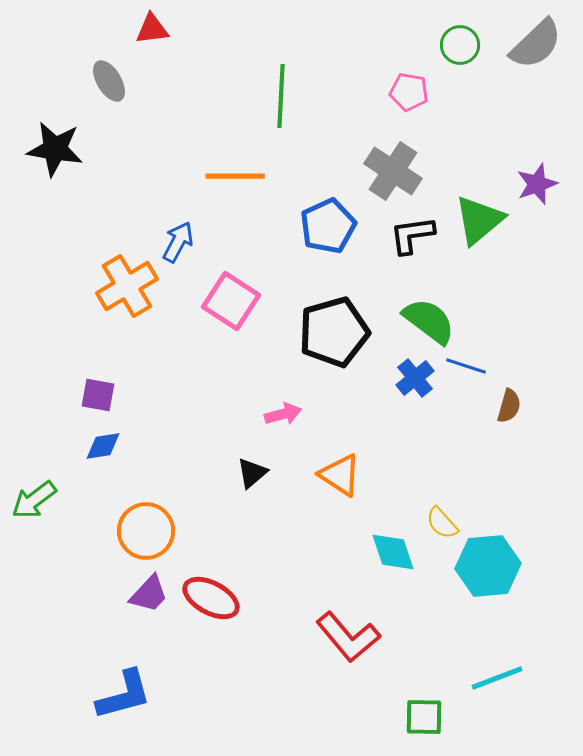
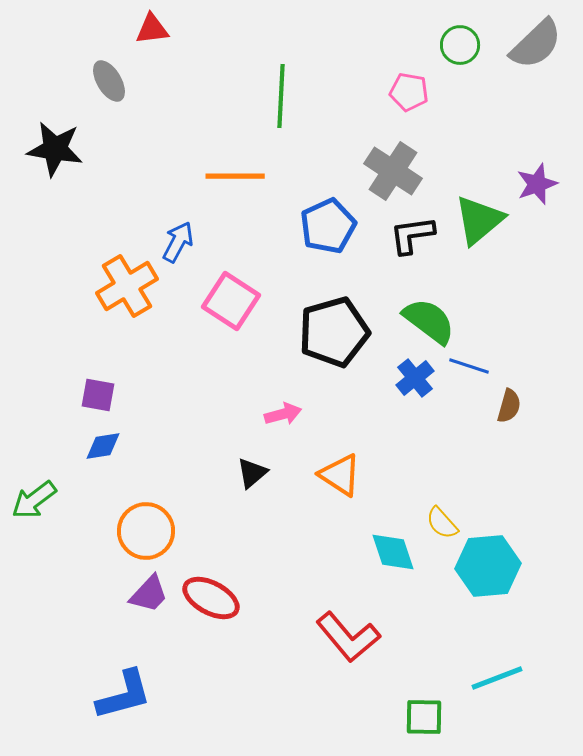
blue line: moved 3 px right
